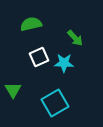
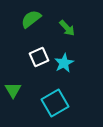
green semicircle: moved 5 px up; rotated 25 degrees counterclockwise
green arrow: moved 8 px left, 10 px up
cyan star: rotated 30 degrees counterclockwise
